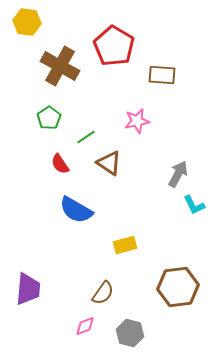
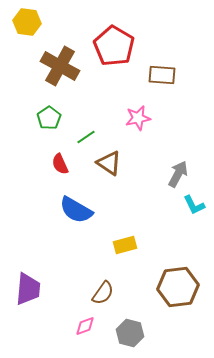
pink star: moved 1 px right, 3 px up
red semicircle: rotated 10 degrees clockwise
